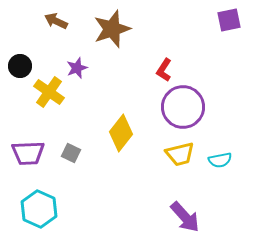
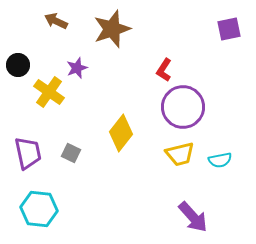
purple square: moved 9 px down
black circle: moved 2 px left, 1 px up
purple trapezoid: rotated 100 degrees counterclockwise
cyan hexagon: rotated 18 degrees counterclockwise
purple arrow: moved 8 px right
